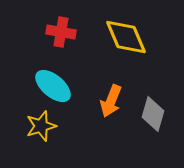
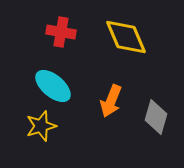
gray diamond: moved 3 px right, 3 px down
